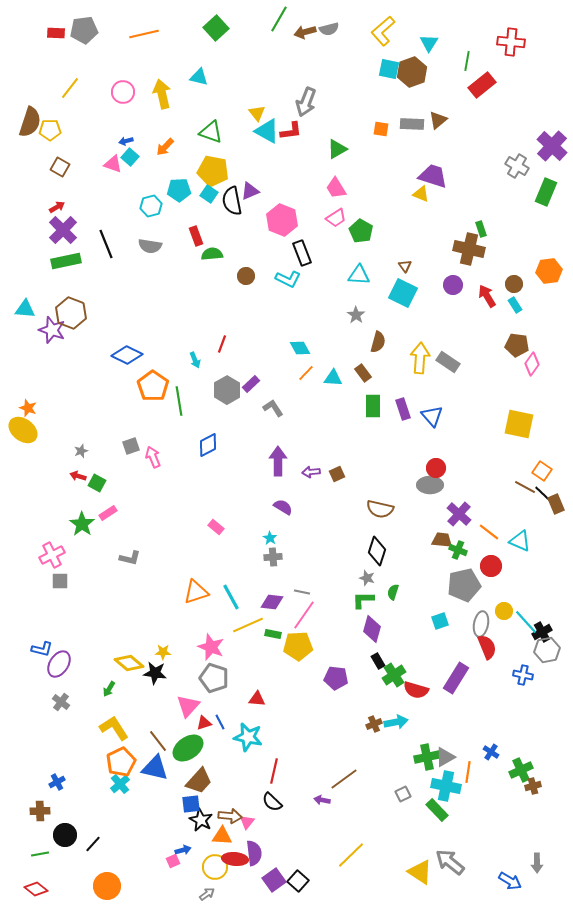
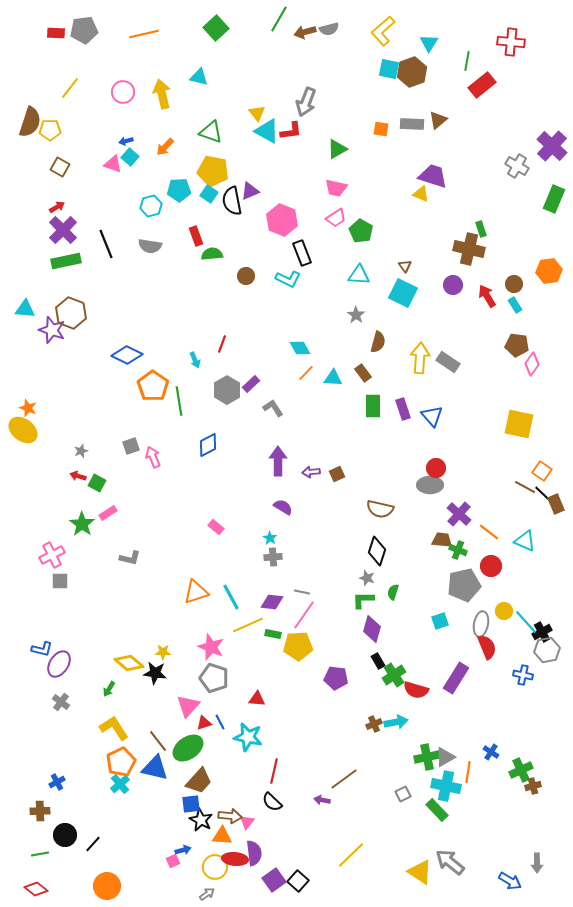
pink trapezoid at (336, 188): rotated 45 degrees counterclockwise
green rectangle at (546, 192): moved 8 px right, 7 px down
cyan triangle at (520, 541): moved 5 px right
